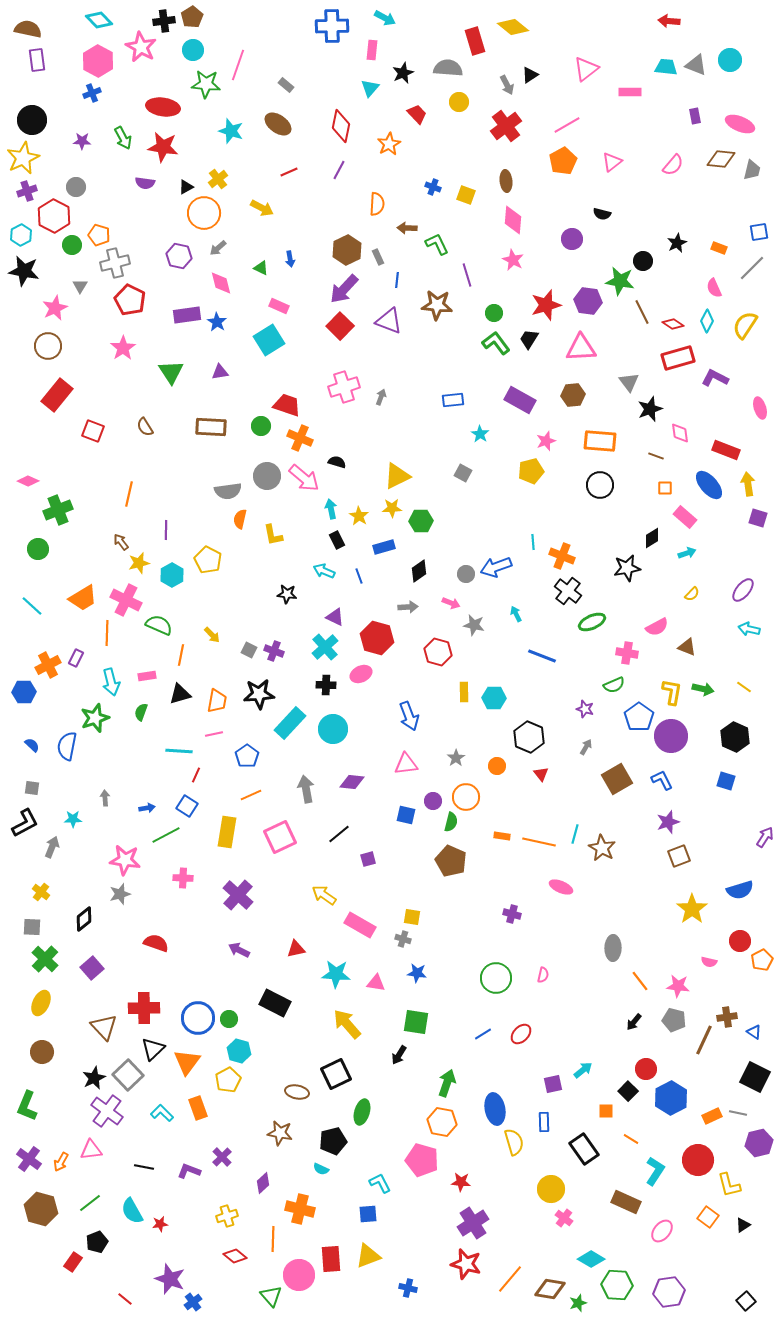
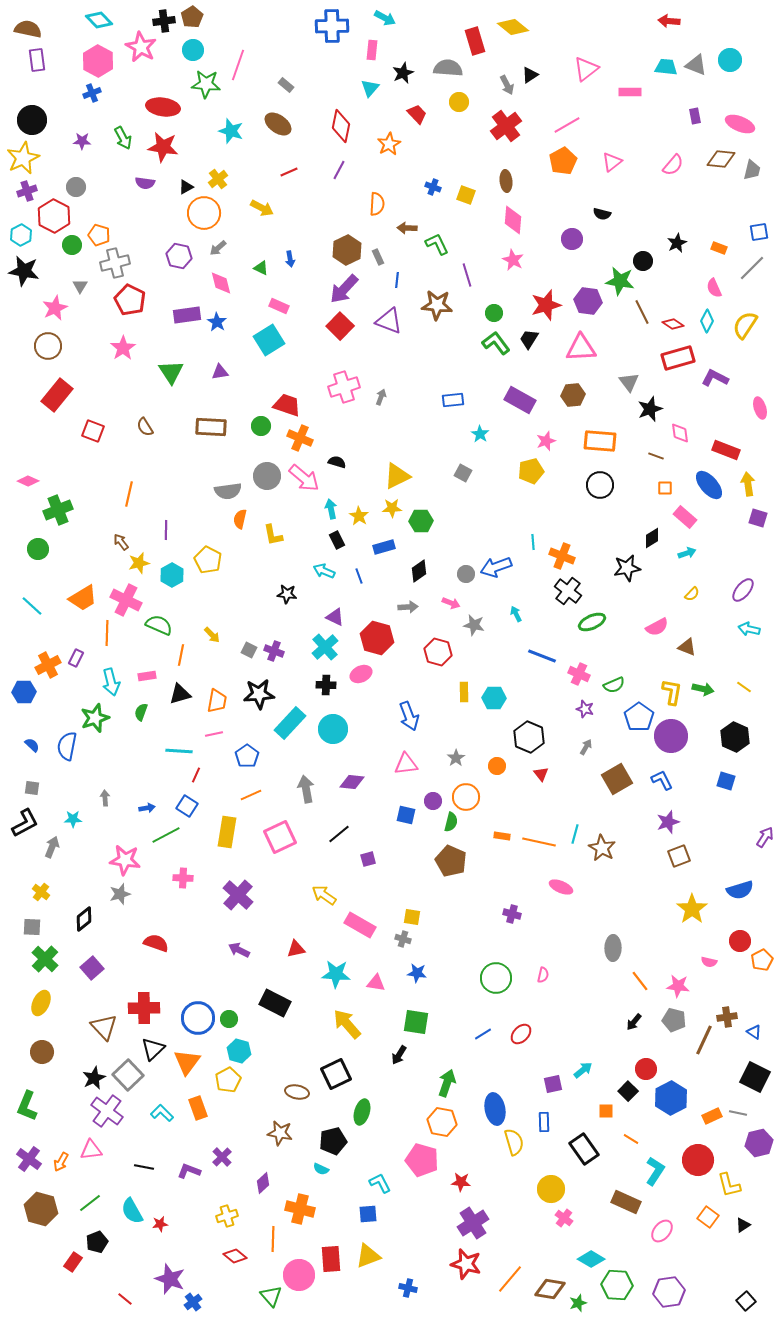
pink cross at (627, 653): moved 48 px left, 21 px down; rotated 15 degrees clockwise
